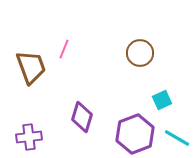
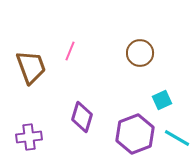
pink line: moved 6 px right, 2 px down
